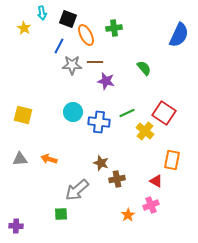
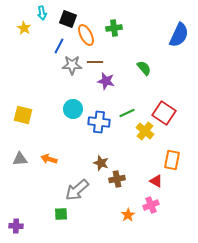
cyan circle: moved 3 px up
